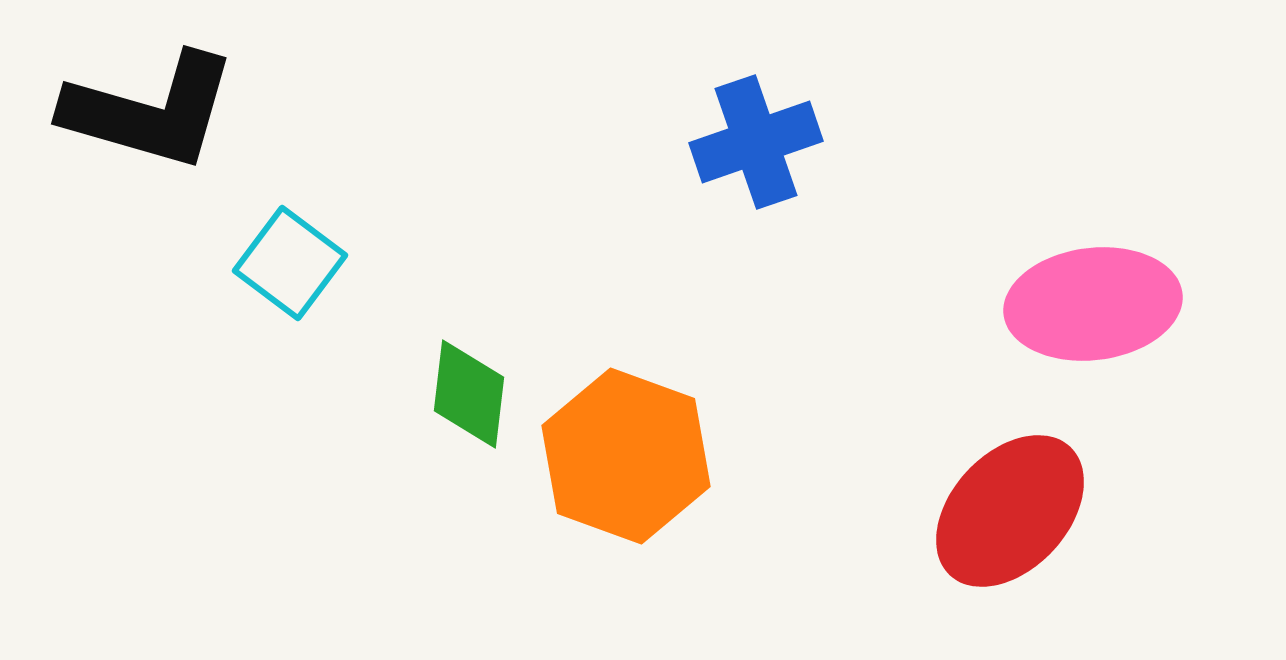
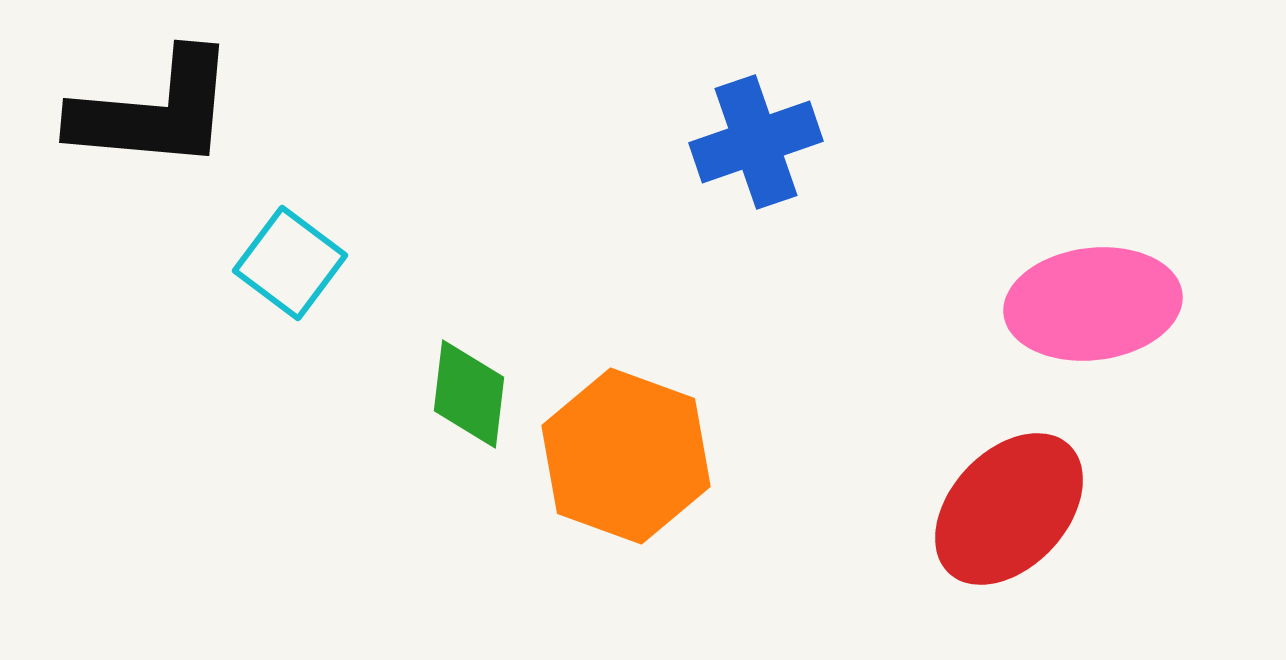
black L-shape: moved 4 px right; rotated 11 degrees counterclockwise
red ellipse: moved 1 px left, 2 px up
